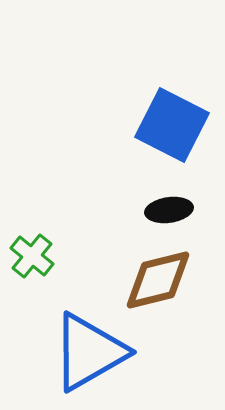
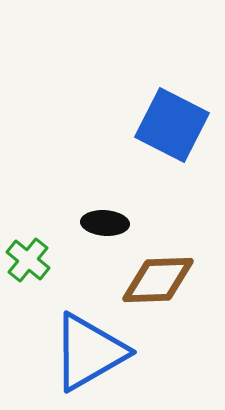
black ellipse: moved 64 px left, 13 px down; rotated 12 degrees clockwise
green cross: moved 4 px left, 4 px down
brown diamond: rotated 12 degrees clockwise
